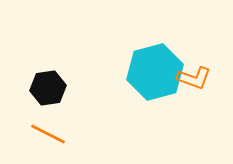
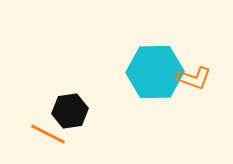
cyan hexagon: rotated 14 degrees clockwise
black hexagon: moved 22 px right, 23 px down
